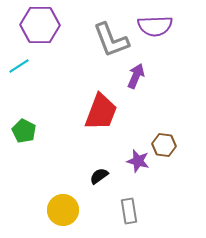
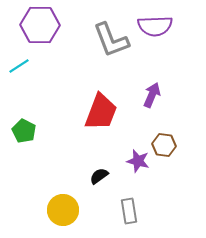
purple arrow: moved 16 px right, 19 px down
